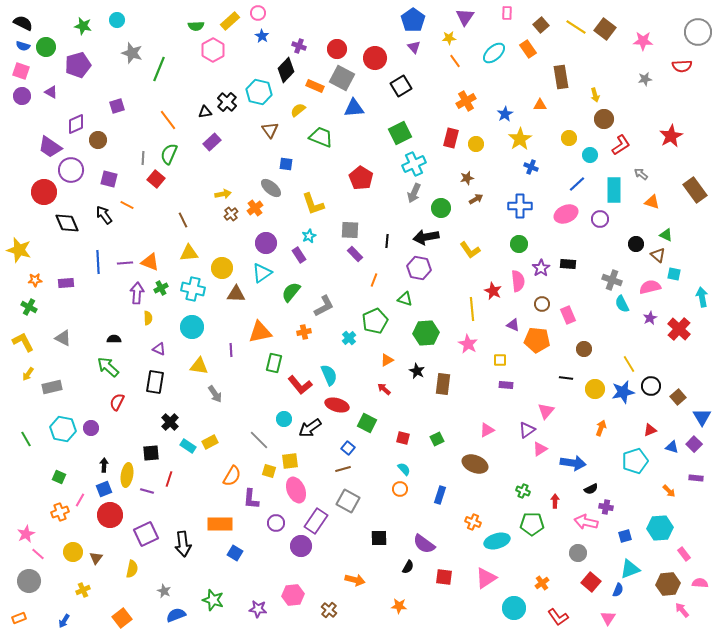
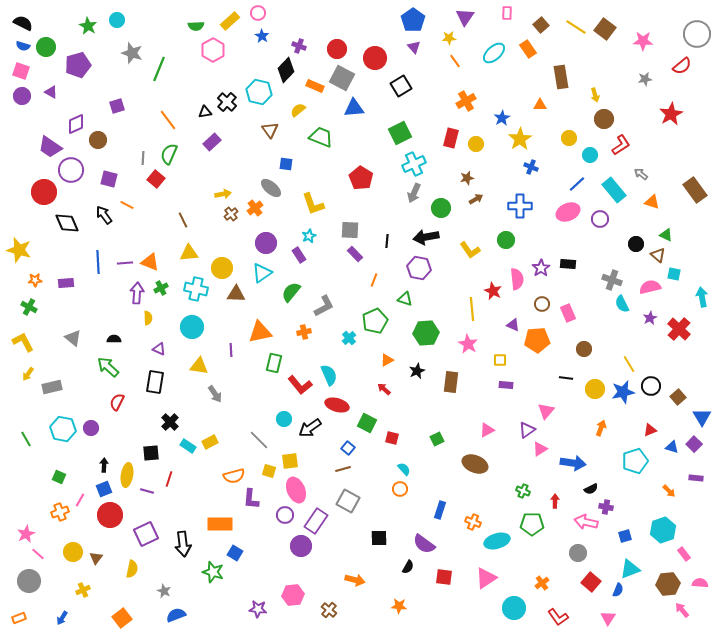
green star at (83, 26): moved 5 px right; rotated 18 degrees clockwise
gray circle at (698, 32): moved 1 px left, 2 px down
red semicircle at (682, 66): rotated 36 degrees counterclockwise
blue star at (505, 114): moved 3 px left, 4 px down
red star at (671, 136): moved 22 px up
cyan rectangle at (614, 190): rotated 40 degrees counterclockwise
pink ellipse at (566, 214): moved 2 px right, 2 px up
green circle at (519, 244): moved 13 px left, 4 px up
pink semicircle at (518, 281): moved 1 px left, 2 px up
cyan cross at (193, 289): moved 3 px right
pink rectangle at (568, 315): moved 2 px up
gray triangle at (63, 338): moved 10 px right; rotated 12 degrees clockwise
orange pentagon at (537, 340): rotated 10 degrees counterclockwise
black star at (417, 371): rotated 21 degrees clockwise
brown rectangle at (443, 384): moved 8 px right, 2 px up
red square at (403, 438): moved 11 px left
orange semicircle at (232, 476): moved 2 px right; rotated 45 degrees clockwise
blue rectangle at (440, 495): moved 15 px down
purple circle at (276, 523): moved 9 px right, 8 px up
cyan hexagon at (660, 528): moved 3 px right, 2 px down; rotated 15 degrees counterclockwise
green star at (213, 600): moved 28 px up
blue arrow at (64, 621): moved 2 px left, 3 px up
